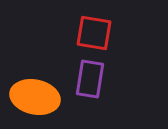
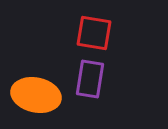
orange ellipse: moved 1 px right, 2 px up
